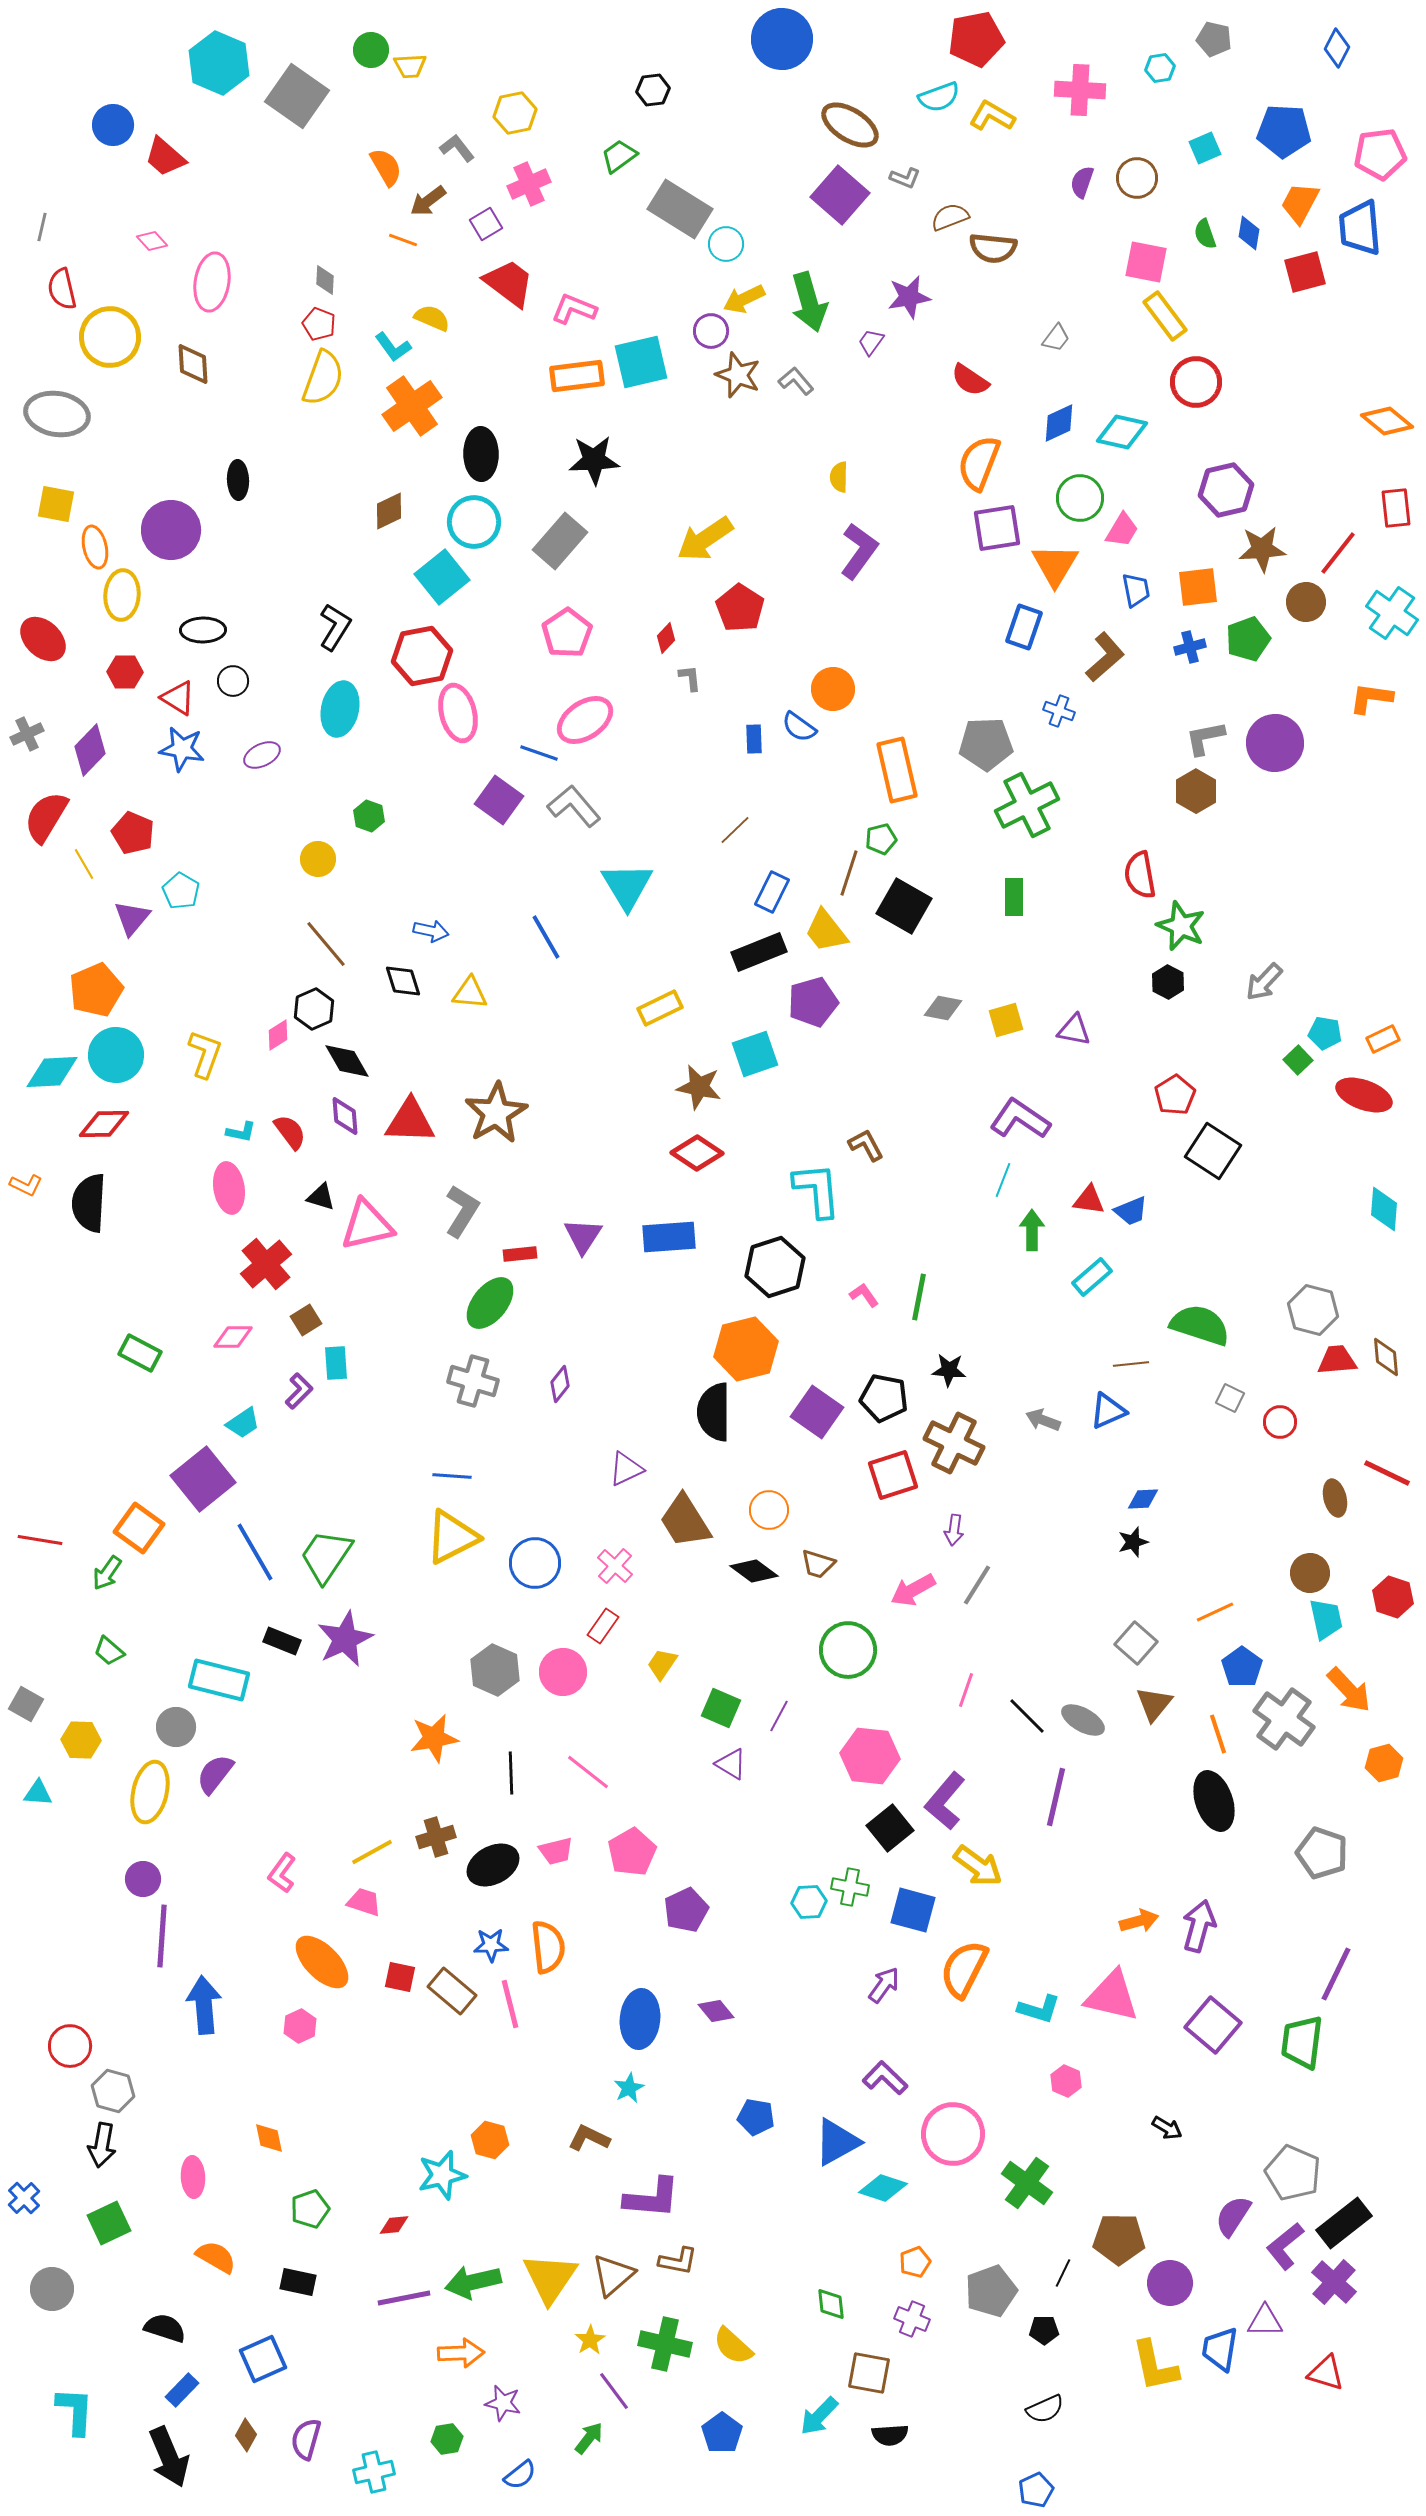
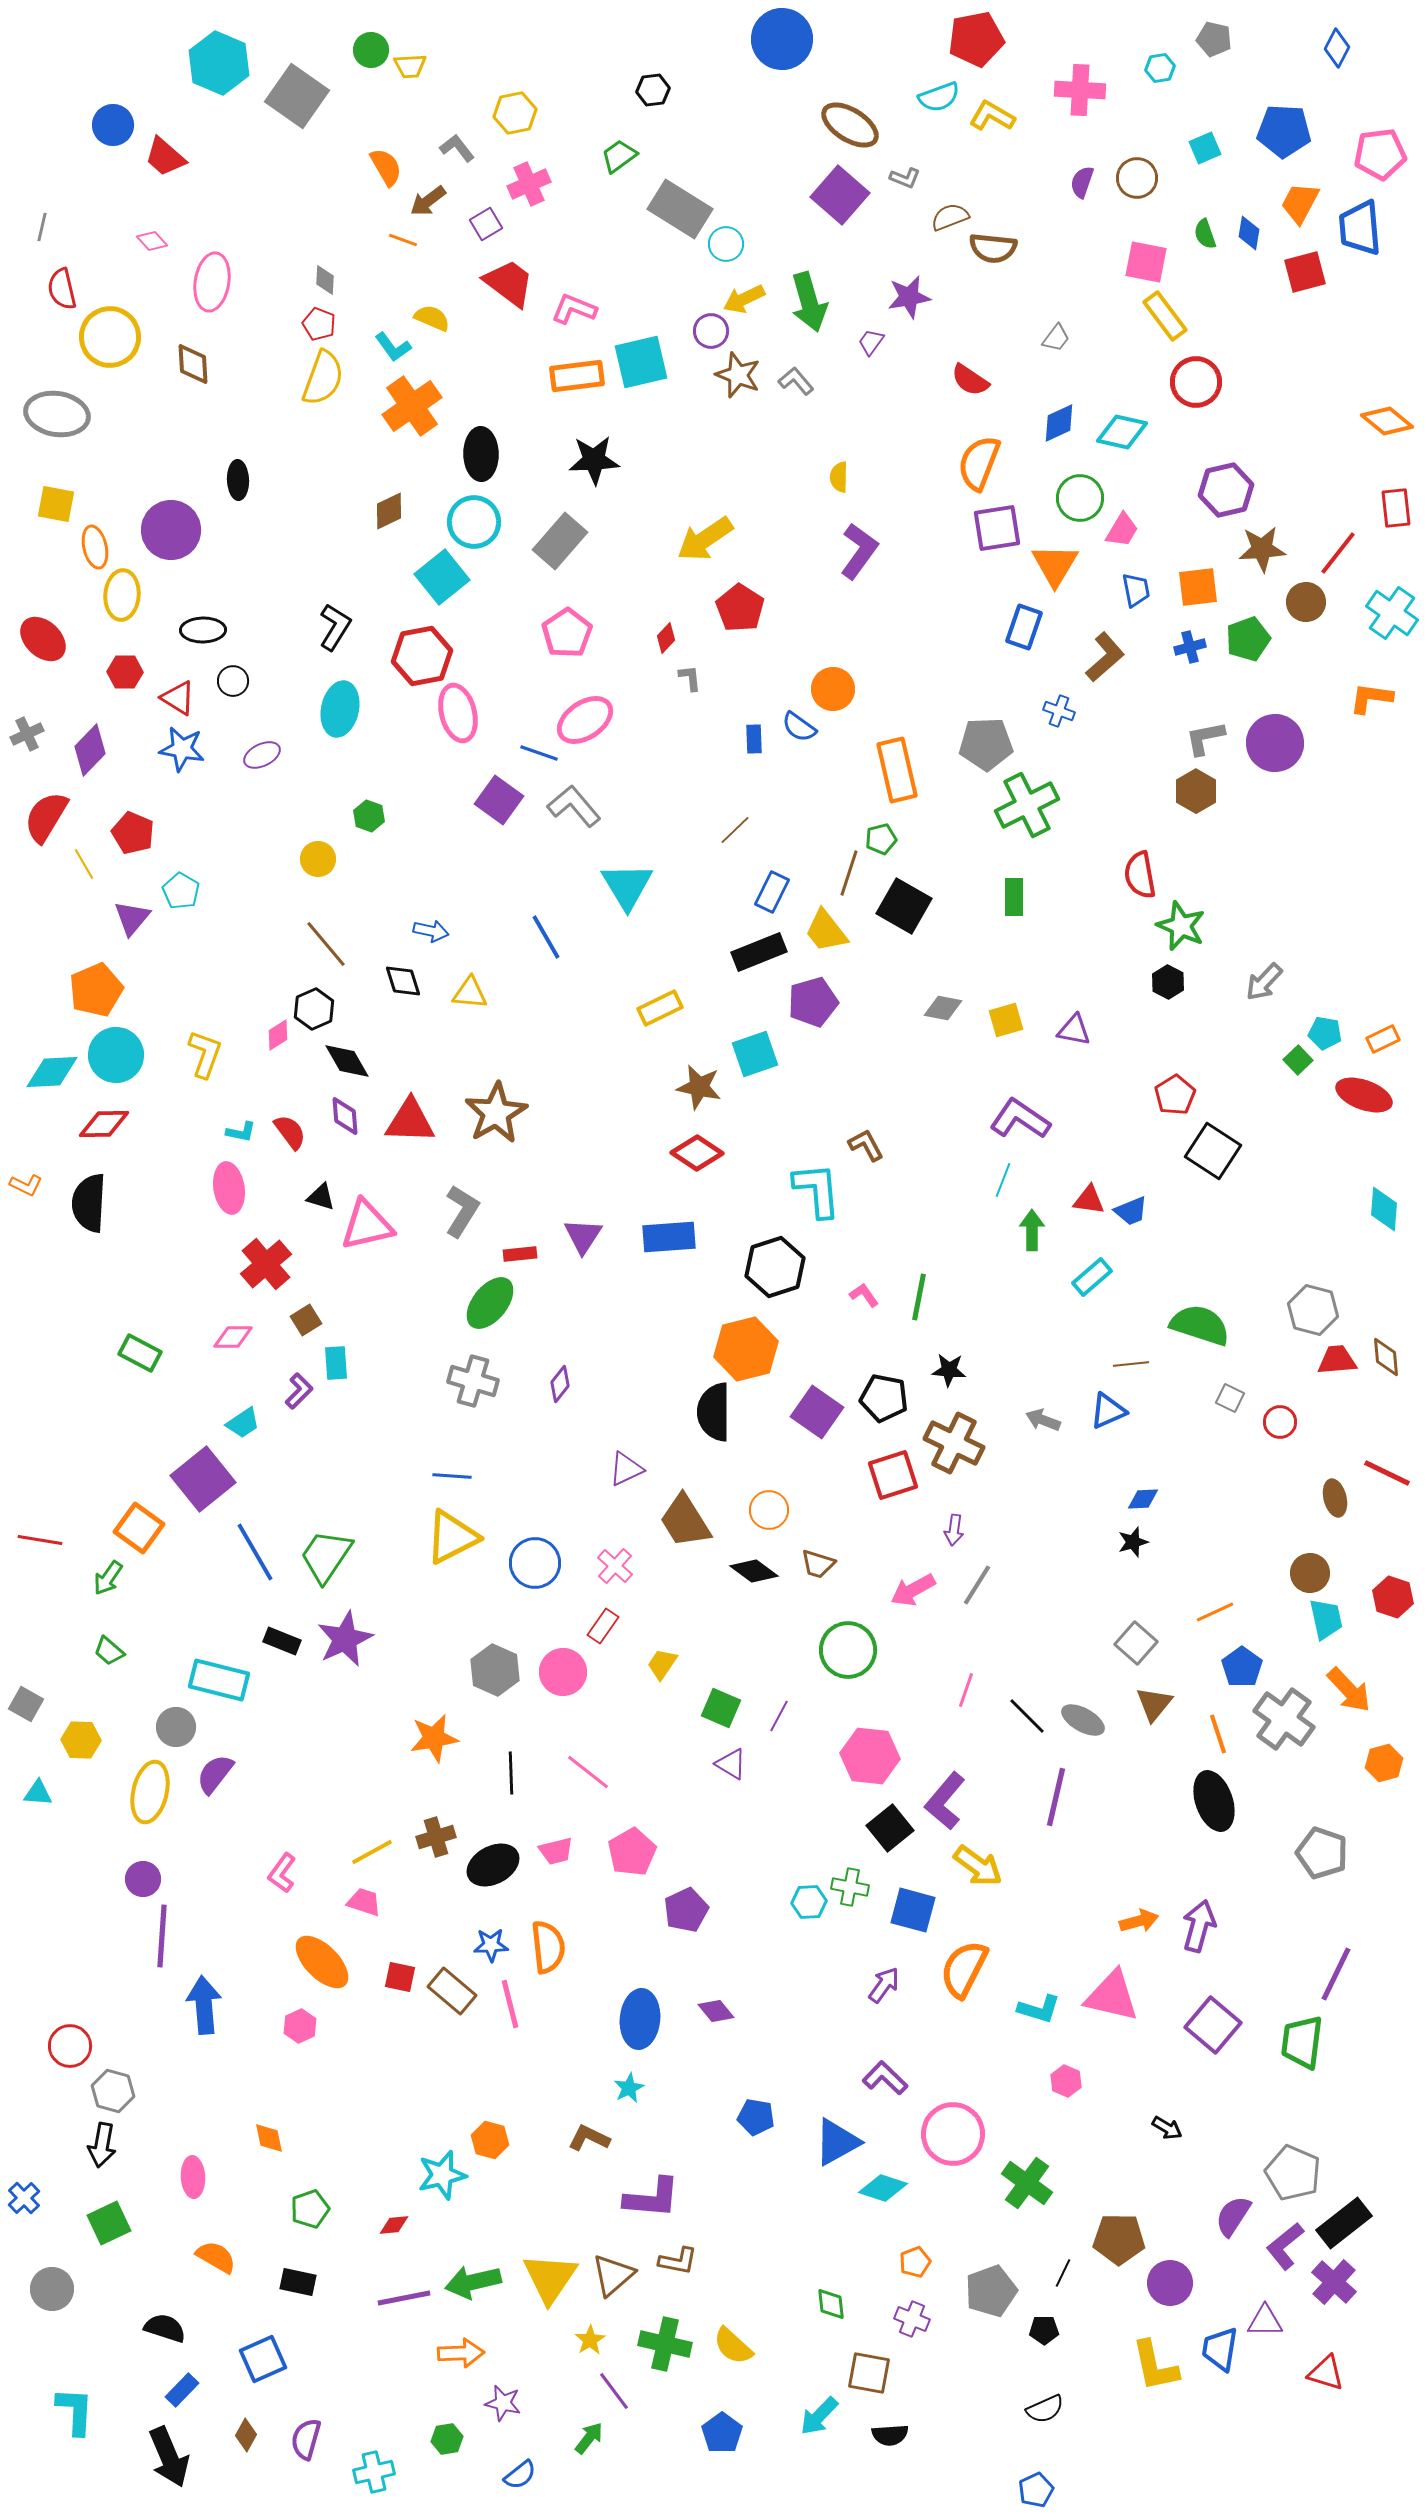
green arrow at (107, 1573): moved 1 px right, 5 px down
